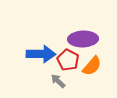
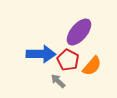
purple ellipse: moved 4 px left, 7 px up; rotated 48 degrees counterclockwise
